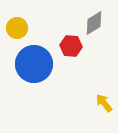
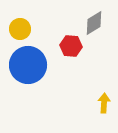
yellow circle: moved 3 px right, 1 px down
blue circle: moved 6 px left, 1 px down
yellow arrow: rotated 42 degrees clockwise
